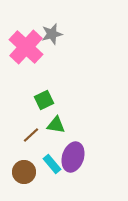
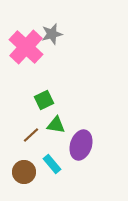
purple ellipse: moved 8 px right, 12 px up
